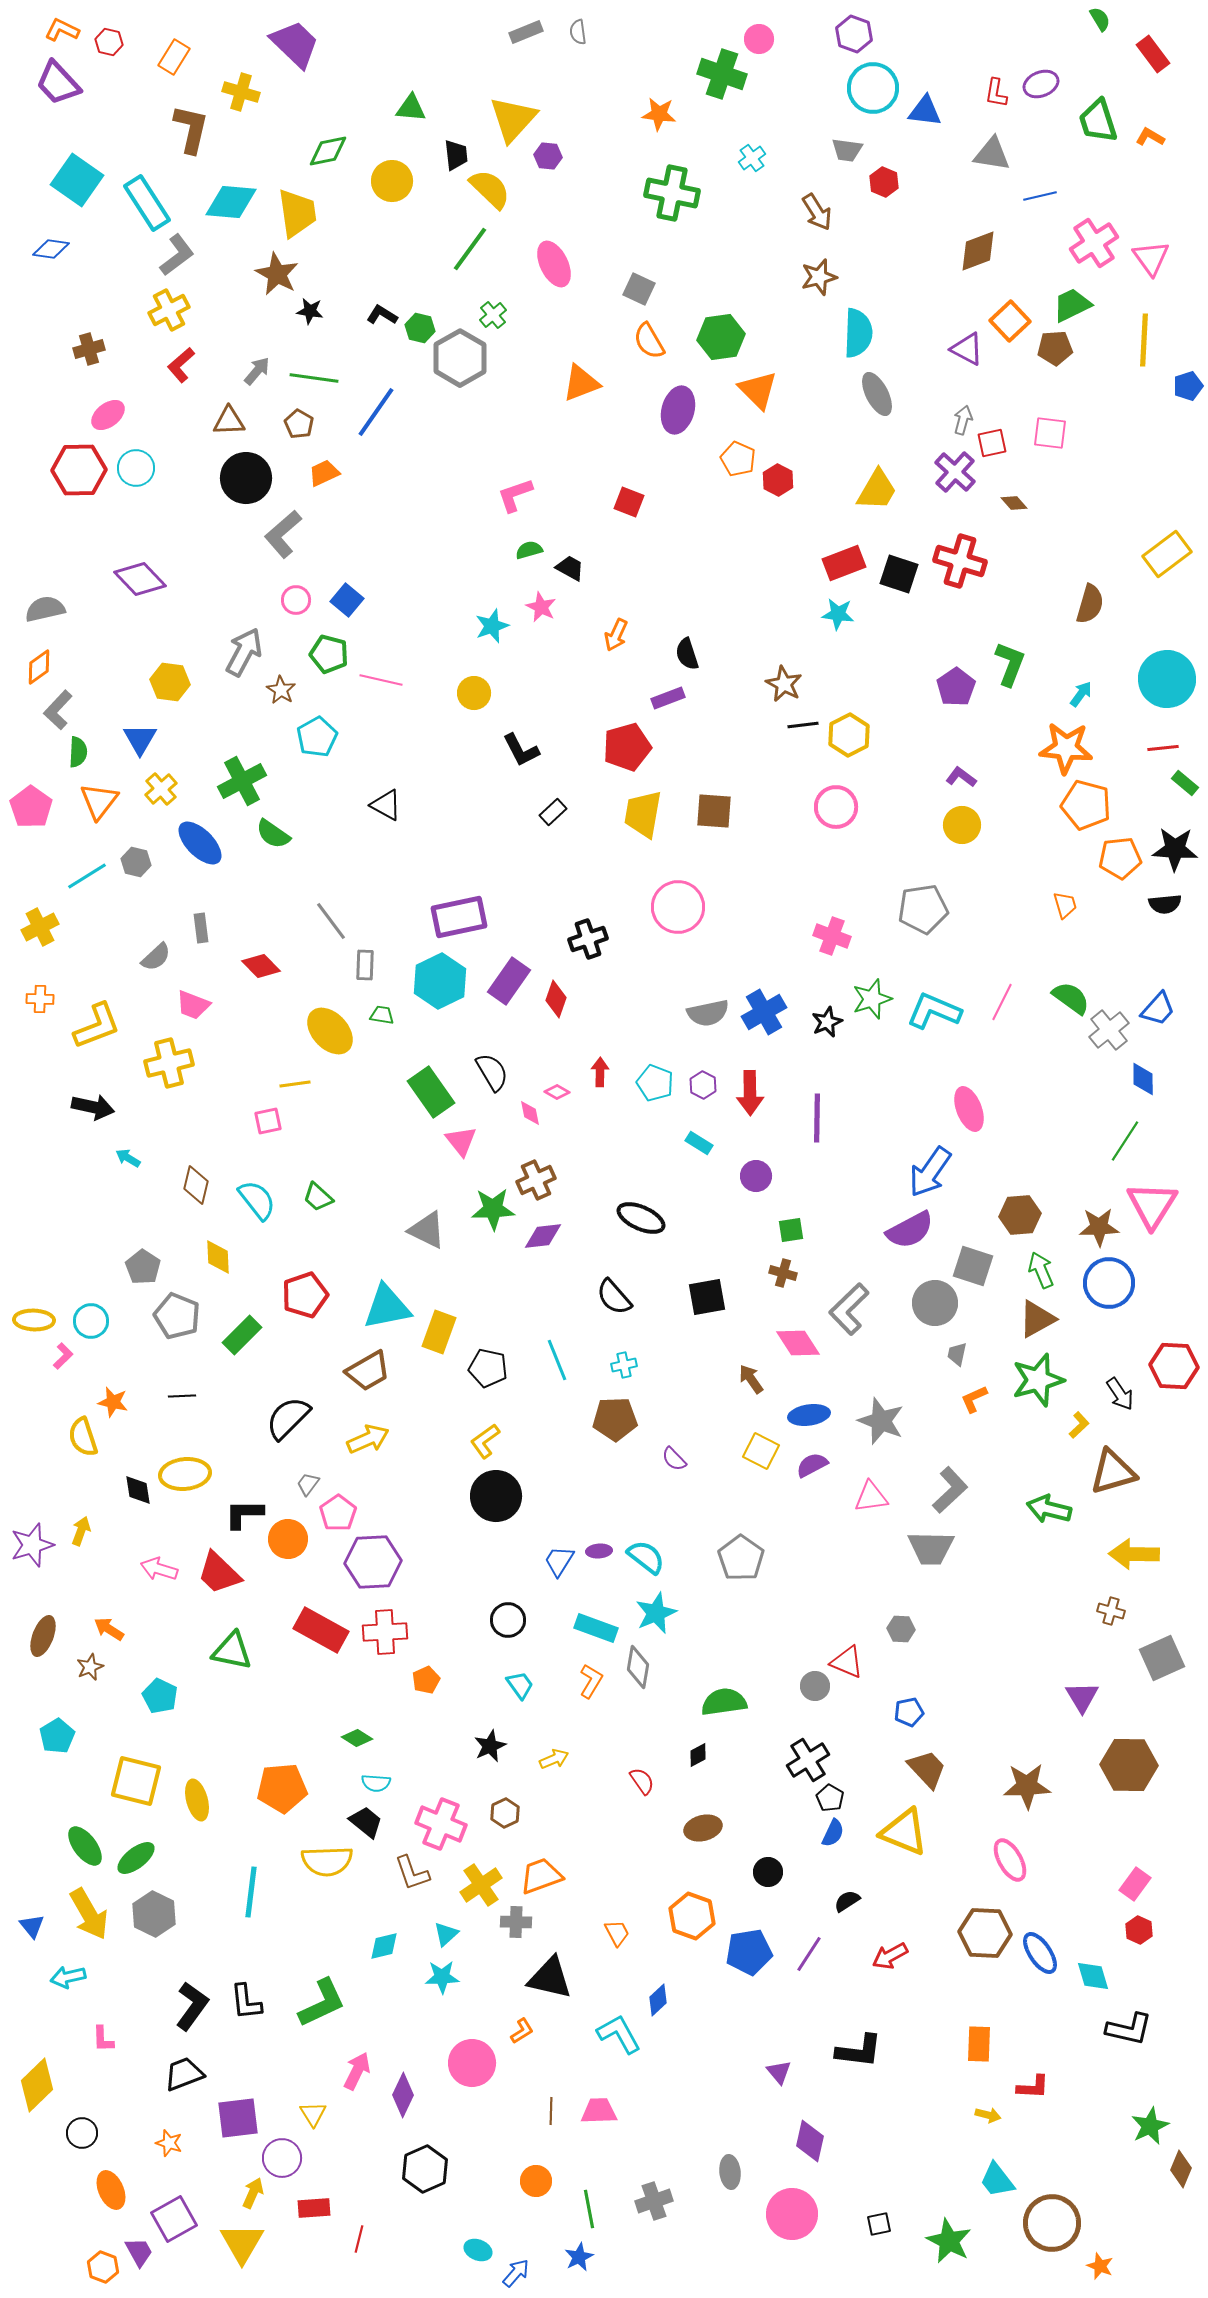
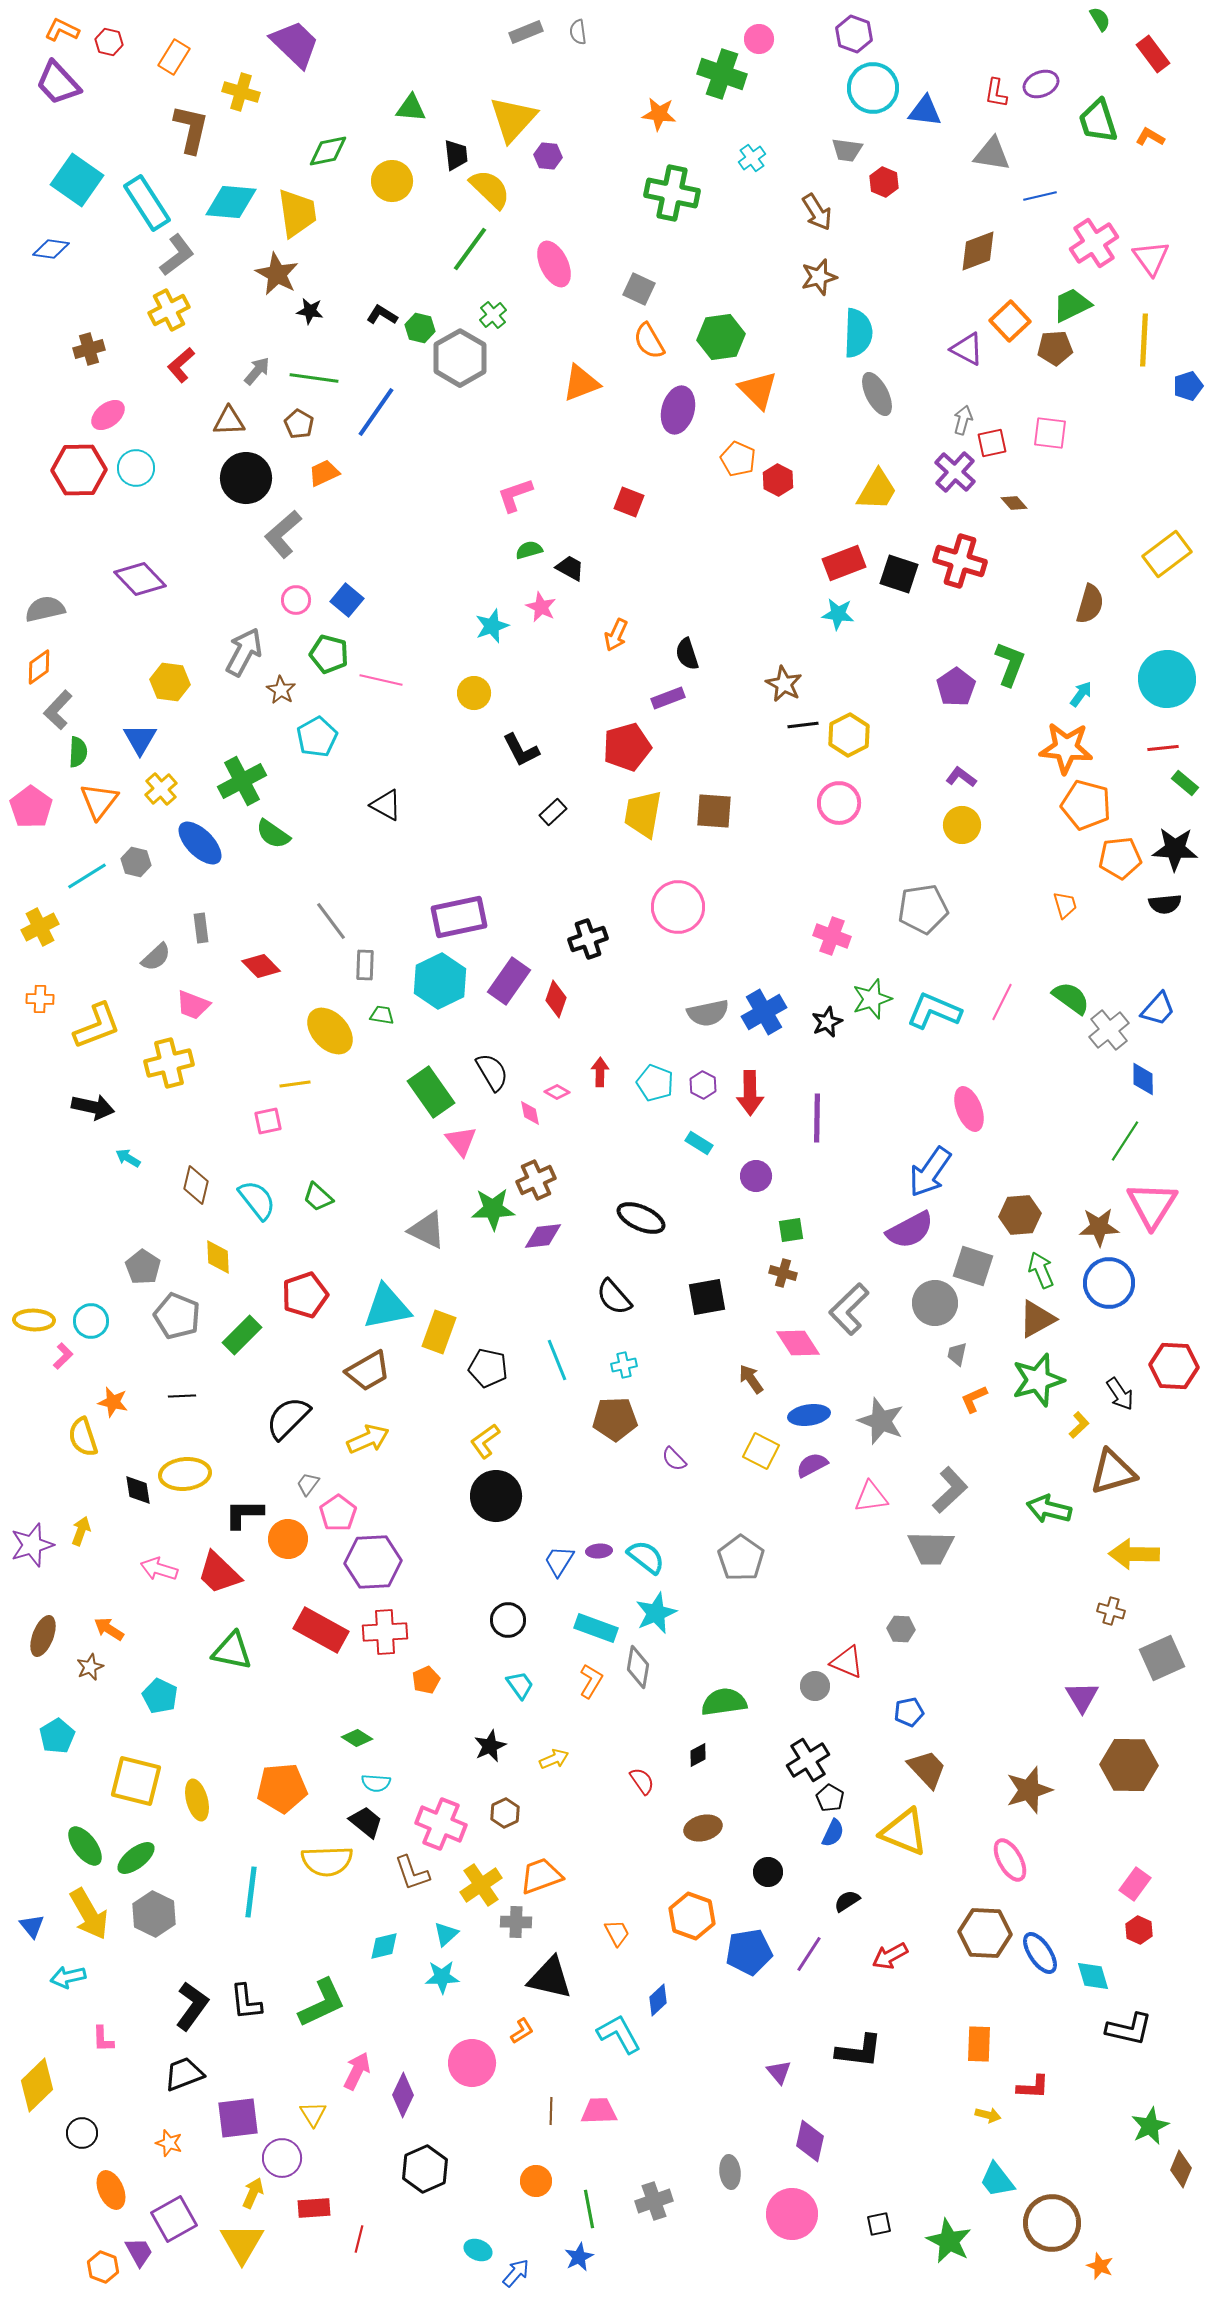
pink circle at (836, 807): moved 3 px right, 4 px up
brown star at (1027, 1786): moved 2 px right, 4 px down; rotated 15 degrees counterclockwise
